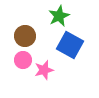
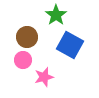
green star: moved 3 px left, 1 px up; rotated 10 degrees counterclockwise
brown circle: moved 2 px right, 1 px down
pink star: moved 7 px down
